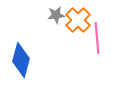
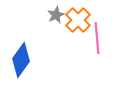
gray star: rotated 18 degrees counterclockwise
blue diamond: rotated 20 degrees clockwise
